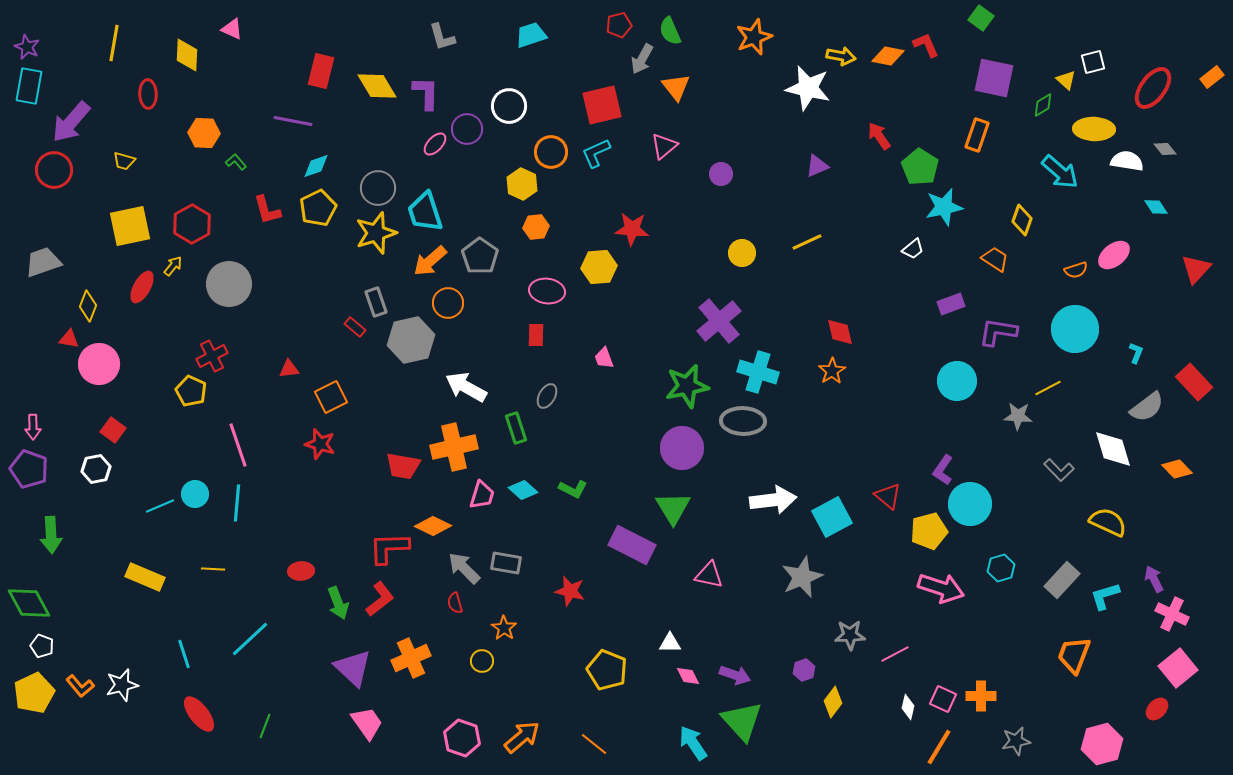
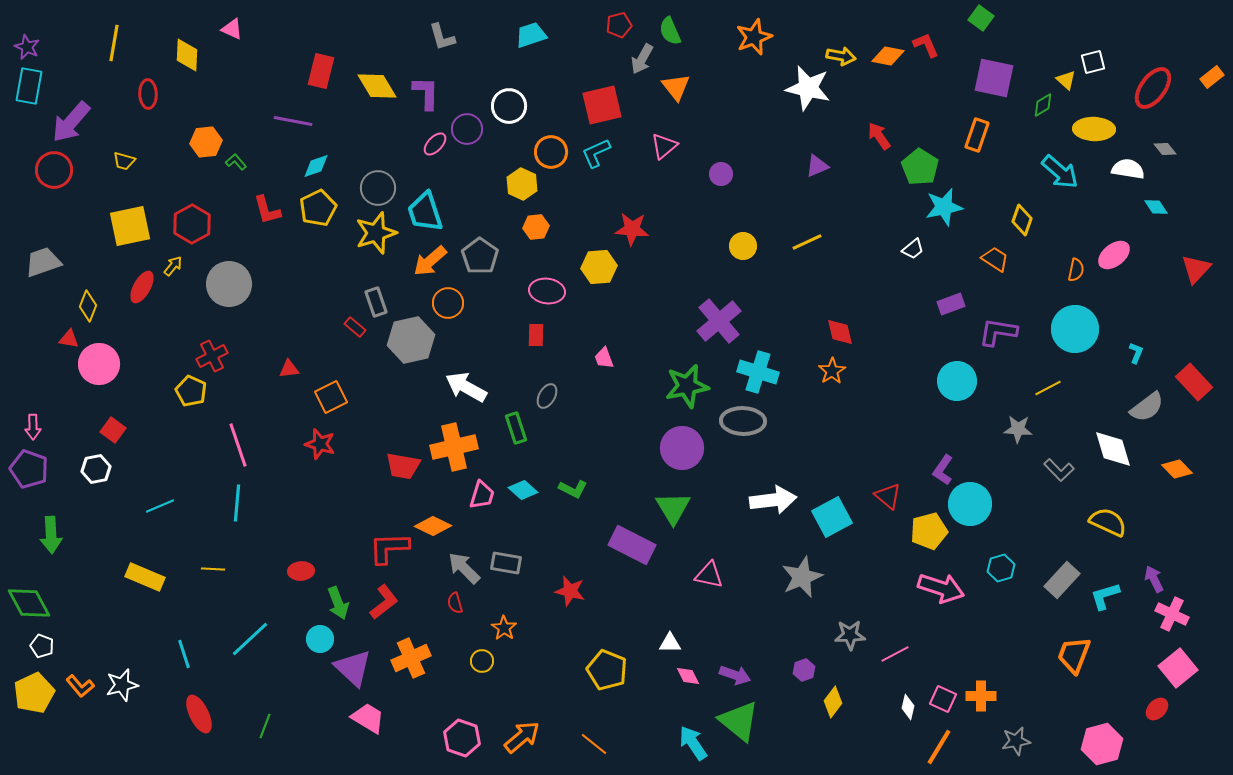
orange hexagon at (204, 133): moved 2 px right, 9 px down; rotated 8 degrees counterclockwise
white semicircle at (1127, 161): moved 1 px right, 8 px down
yellow circle at (742, 253): moved 1 px right, 7 px up
orange semicircle at (1076, 270): rotated 60 degrees counterclockwise
gray star at (1018, 416): moved 13 px down
cyan circle at (195, 494): moved 125 px right, 145 px down
red L-shape at (380, 599): moved 4 px right, 3 px down
red ellipse at (199, 714): rotated 12 degrees clockwise
green triangle at (742, 721): moved 3 px left; rotated 9 degrees counterclockwise
pink trapezoid at (367, 723): moved 1 px right, 5 px up; rotated 24 degrees counterclockwise
